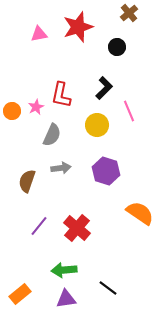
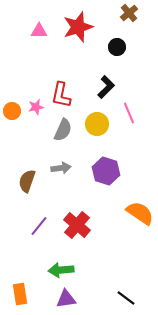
pink triangle: moved 3 px up; rotated 12 degrees clockwise
black L-shape: moved 2 px right, 1 px up
pink star: rotated 14 degrees clockwise
pink line: moved 2 px down
yellow circle: moved 1 px up
gray semicircle: moved 11 px right, 5 px up
red cross: moved 3 px up
green arrow: moved 3 px left
black line: moved 18 px right, 10 px down
orange rectangle: rotated 60 degrees counterclockwise
